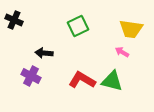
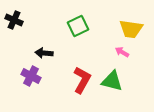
red L-shape: rotated 88 degrees clockwise
